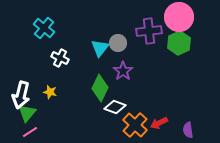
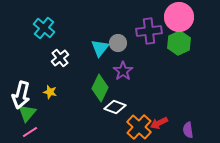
white cross: rotated 24 degrees clockwise
orange cross: moved 4 px right, 2 px down
